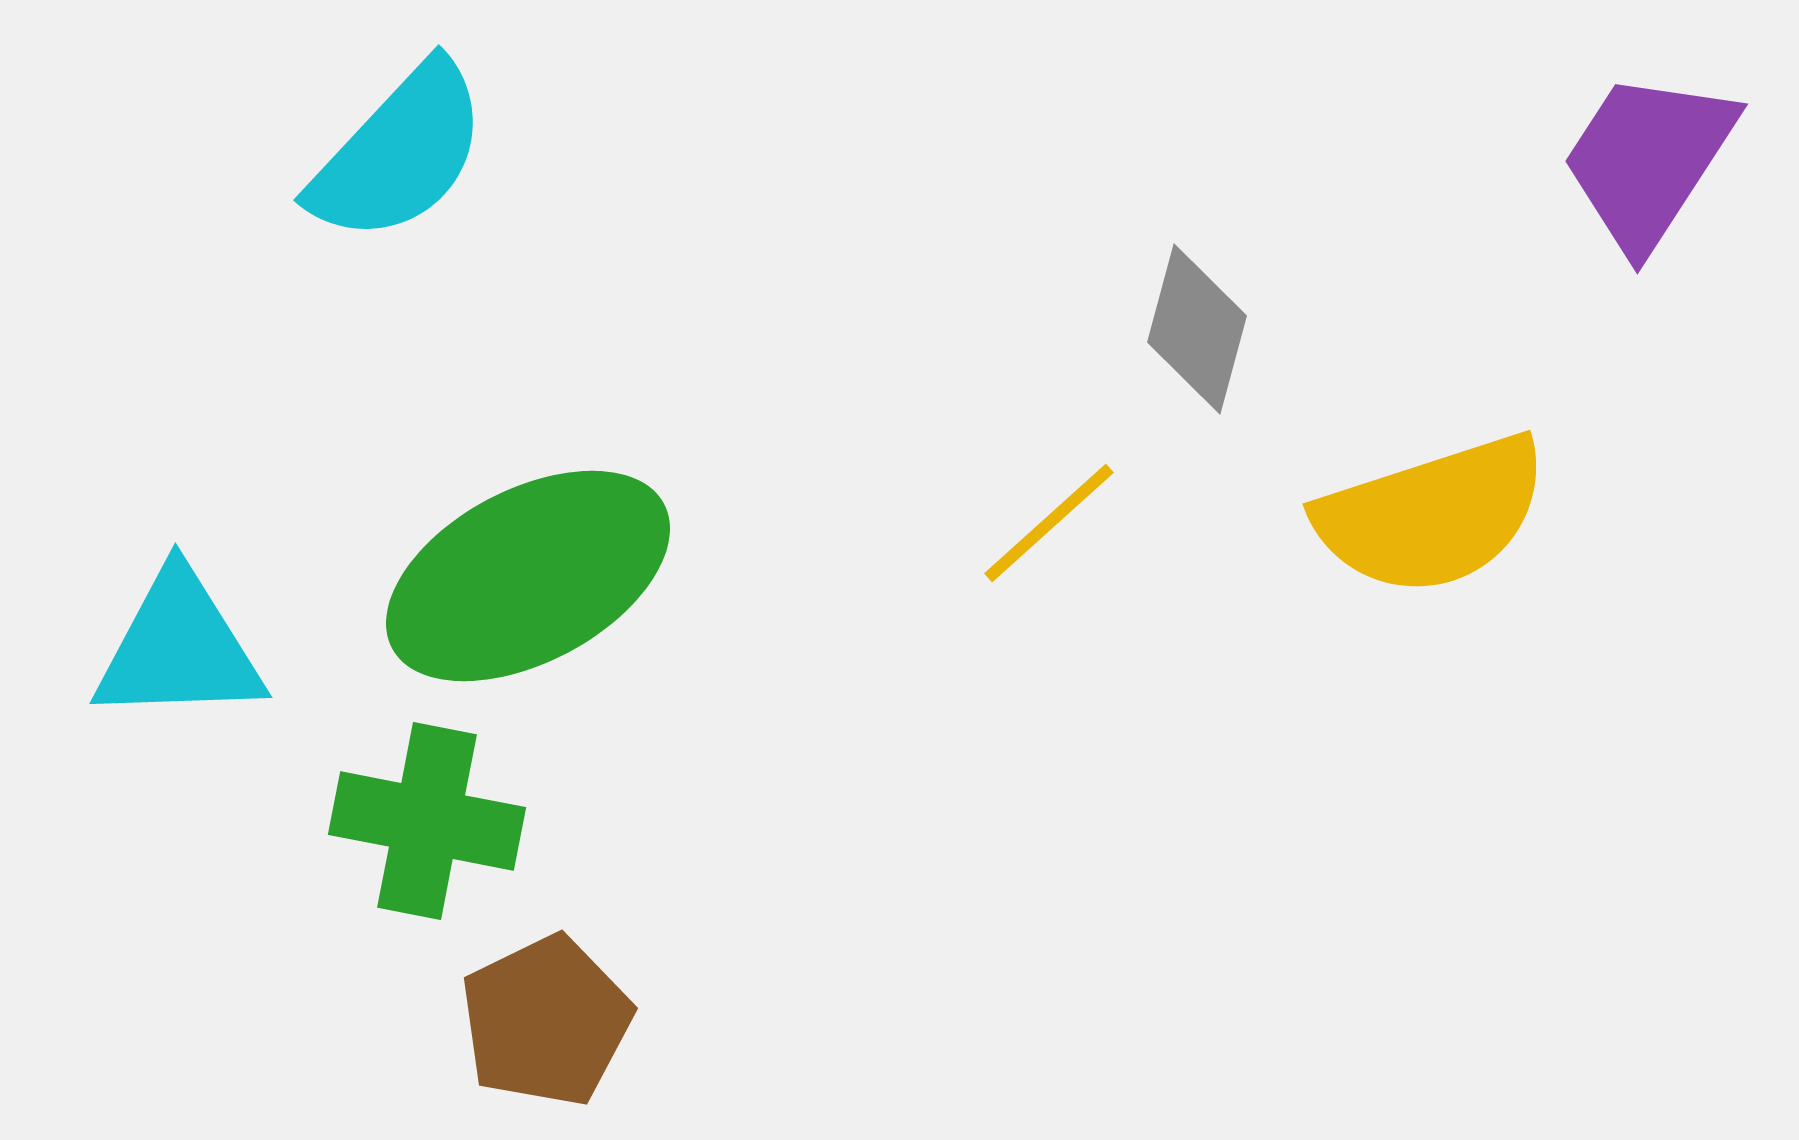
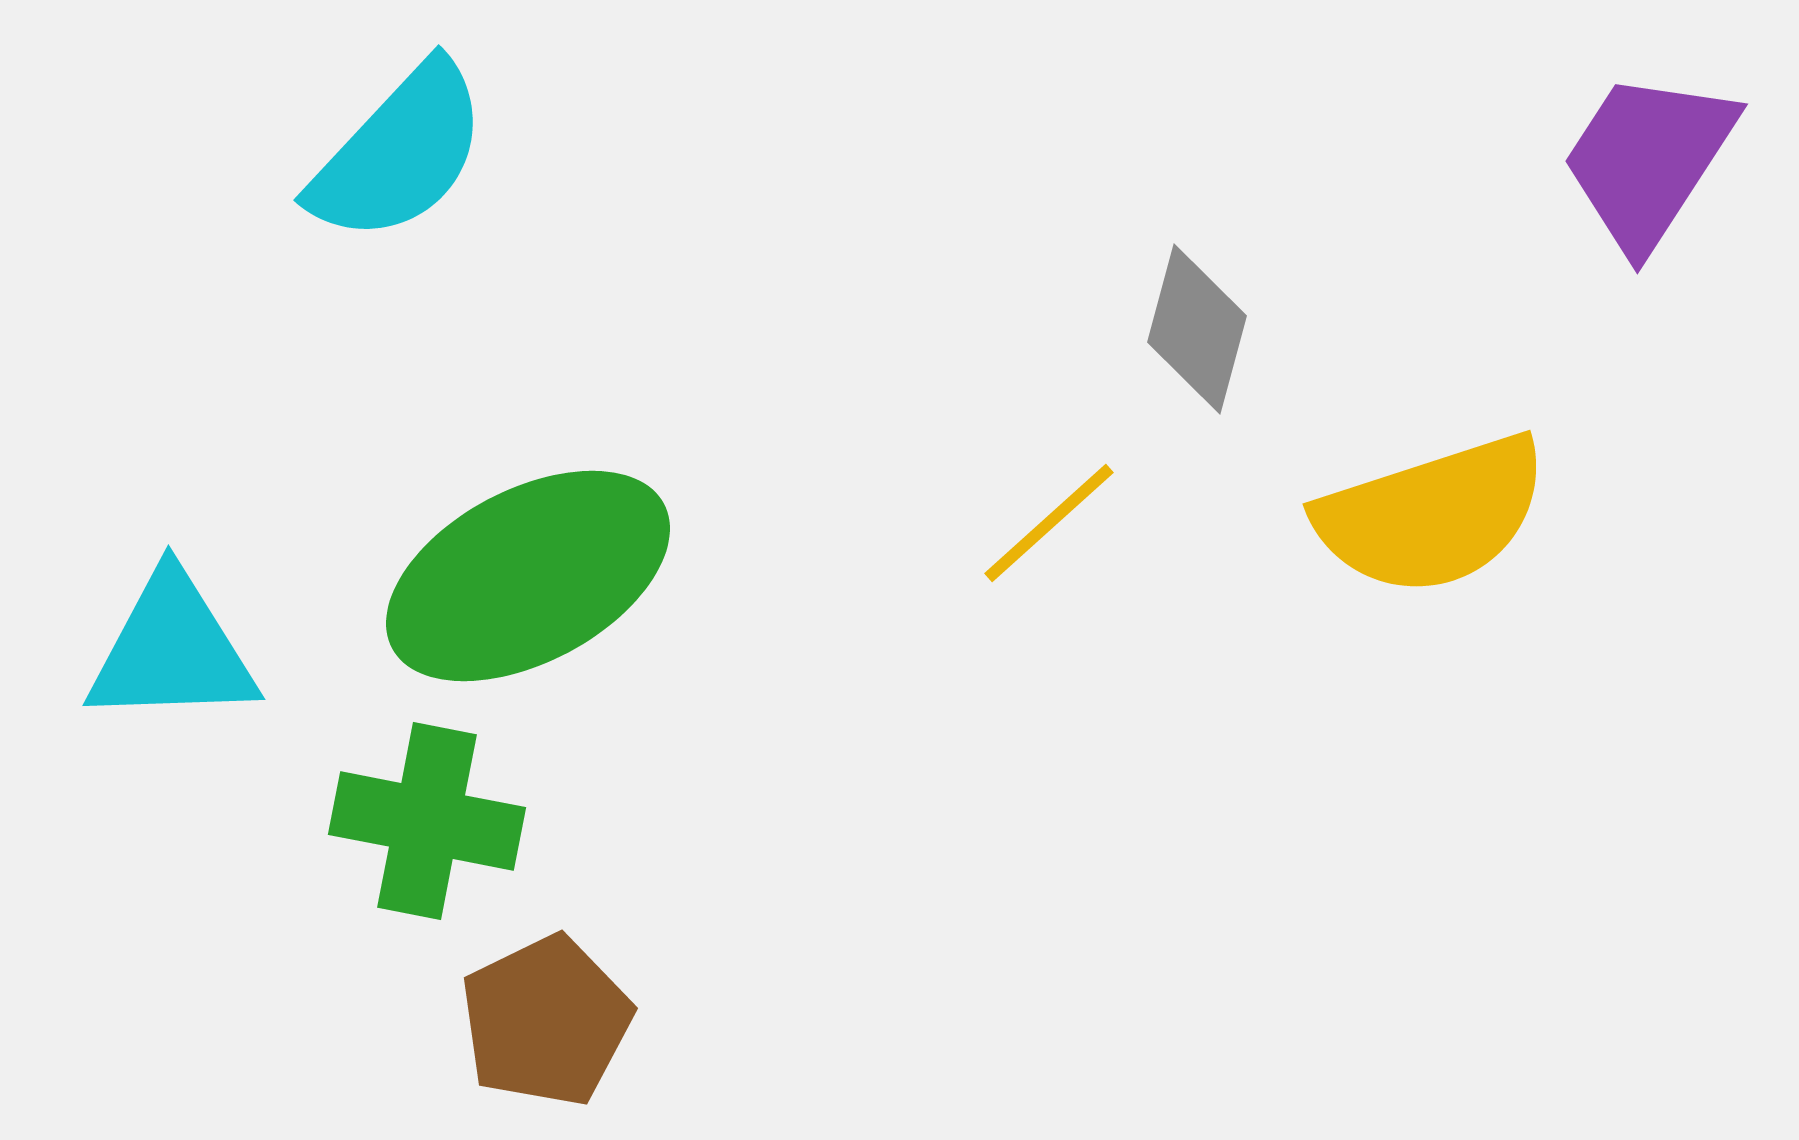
cyan triangle: moved 7 px left, 2 px down
